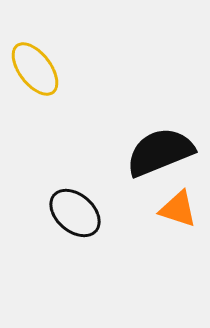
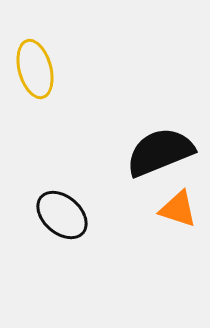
yellow ellipse: rotated 22 degrees clockwise
black ellipse: moved 13 px left, 2 px down
